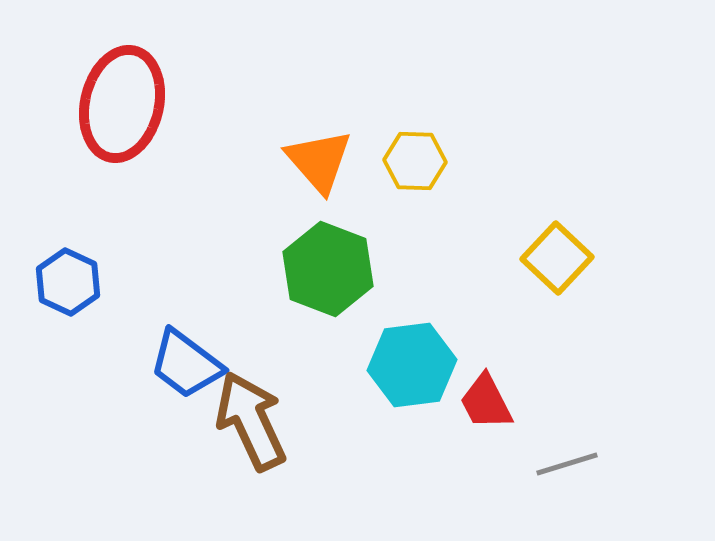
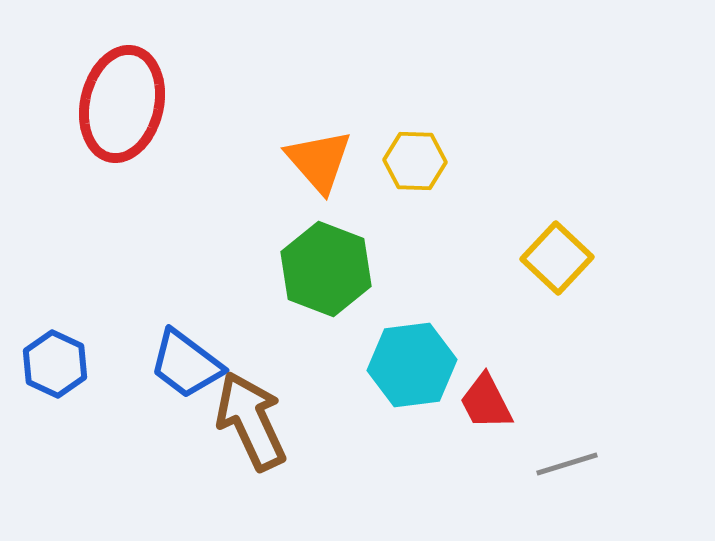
green hexagon: moved 2 px left
blue hexagon: moved 13 px left, 82 px down
